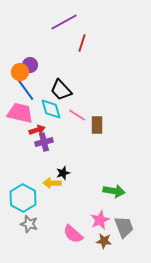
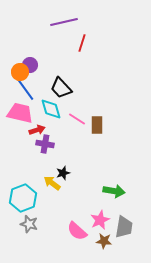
purple line: rotated 16 degrees clockwise
black trapezoid: moved 2 px up
pink line: moved 4 px down
purple cross: moved 1 px right, 2 px down; rotated 24 degrees clockwise
yellow arrow: rotated 36 degrees clockwise
cyan hexagon: rotated 12 degrees clockwise
gray trapezoid: rotated 30 degrees clockwise
pink semicircle: moved 4 px right, 3 px up
